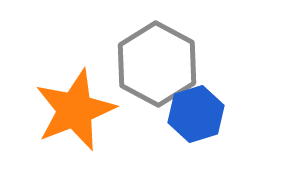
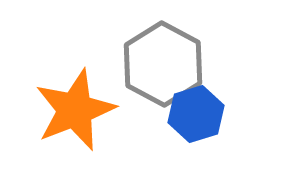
gray hexagon: moved 6 px right
